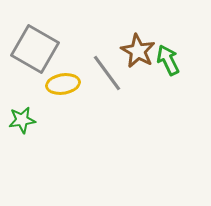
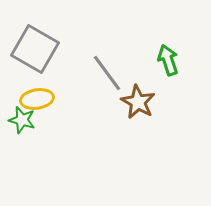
brown star: moved 51 px down
green arrow: rotated 8 degrees clockwise
yellow ellipse: moved 26 px left, 15 px down
green star: rotated 24 degrees clockwise
